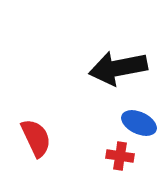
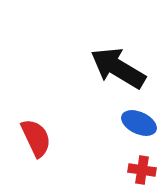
black arrow: rotated 42 degrees clockwise
red cross: moved 22 px right, 14 px down
